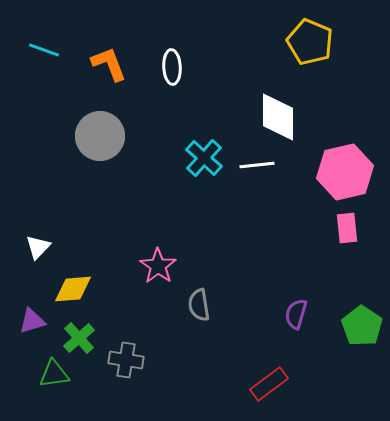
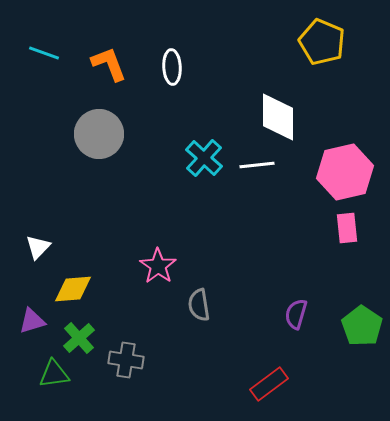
yellow pentagon: moved 12 px right
cyan line: moved 3 px down
gray circle: moved 1 px left, 2 px up
